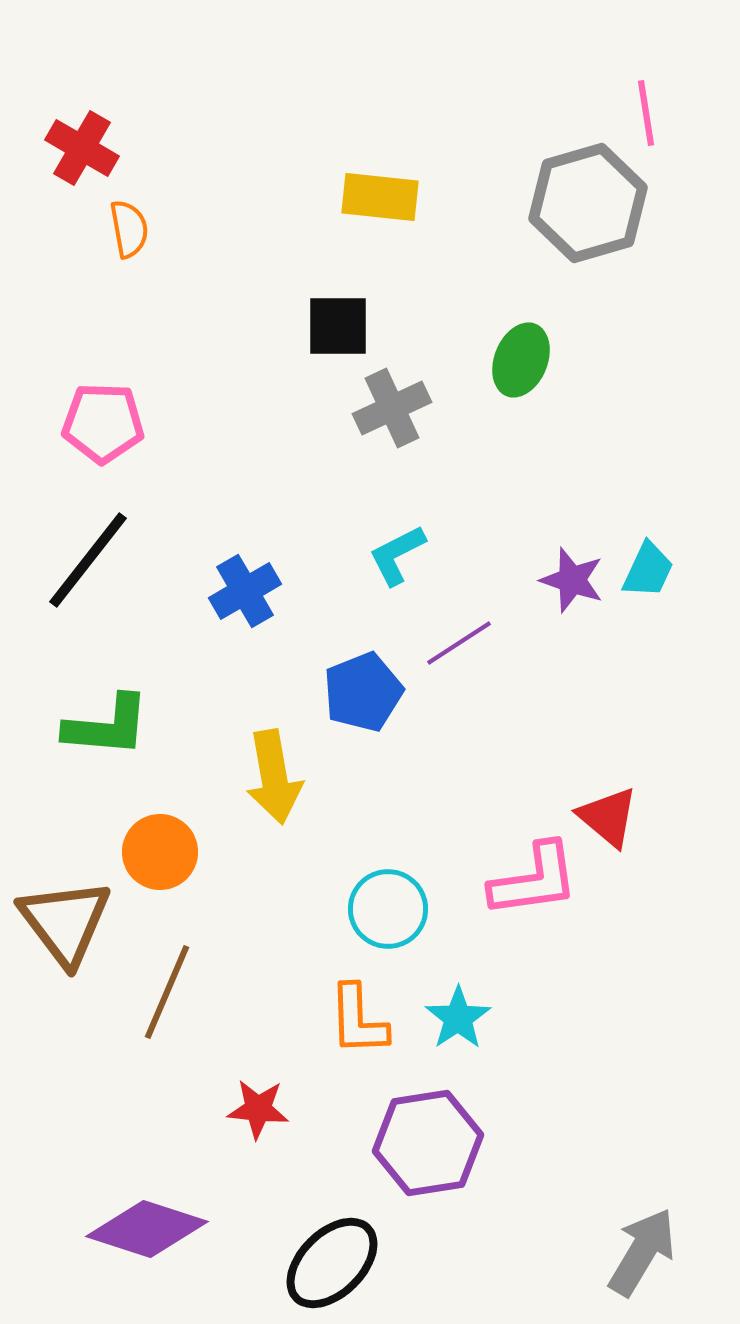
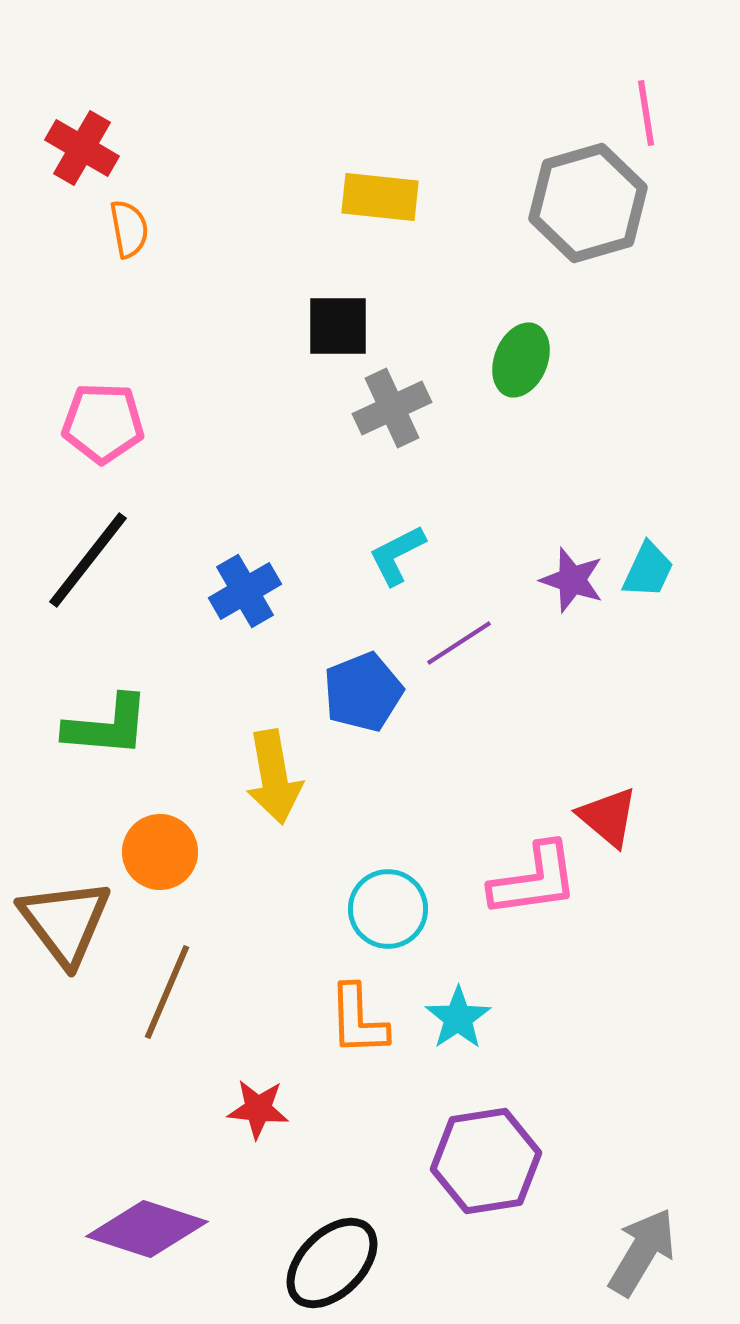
purple hexagon: moved 58 px right, 18 px down
